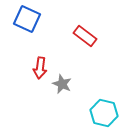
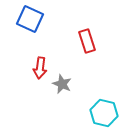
blue square: moved 3 px right
red rectangle: moved 2 px right, 5 px down; rotated 35 degrees clockwise
